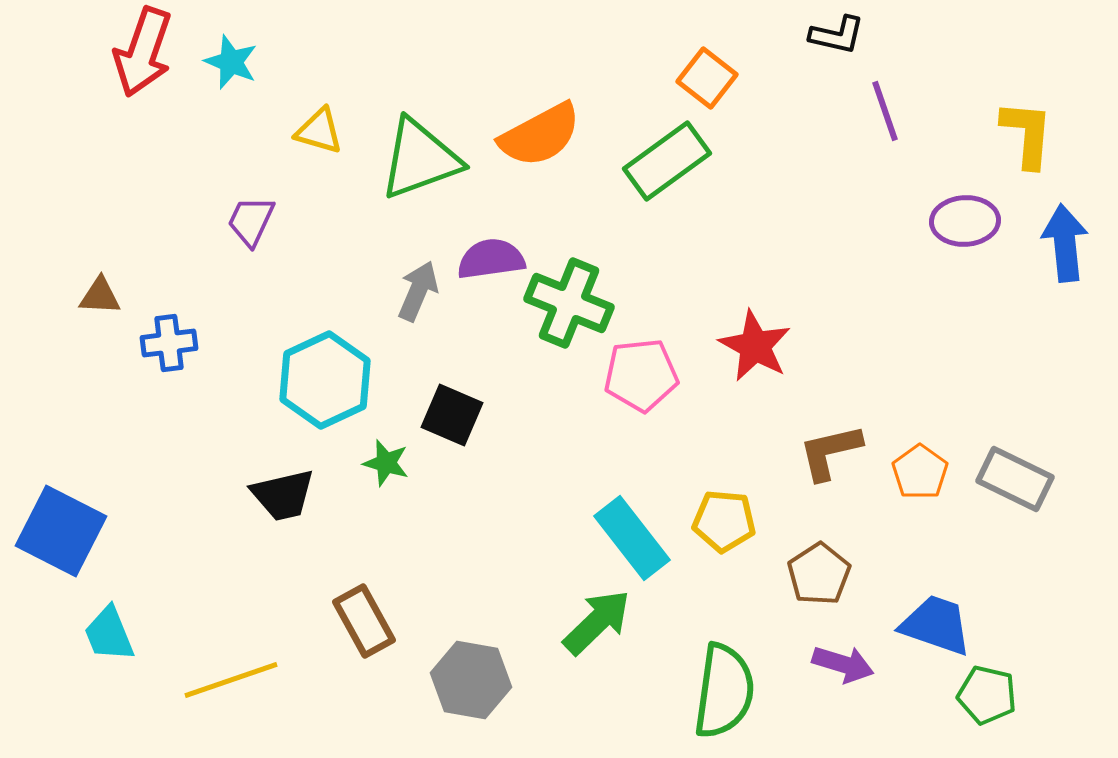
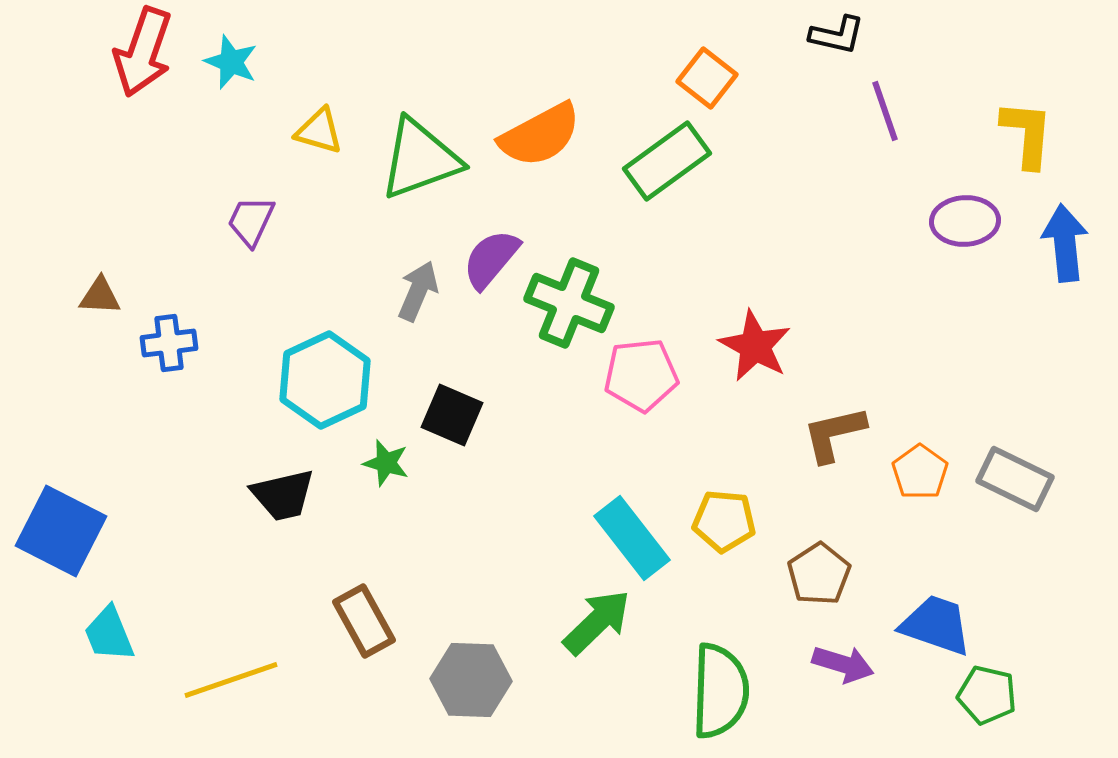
purple semicircle: rotated 42 degrees counterclockwise
brown L-shape: moved 4 px right, 18 px up
gray hexagon: rotated 8 degrees counterclockwise
green semicircle: moved 4 px left; rotated 6 degrees counterclockwise
